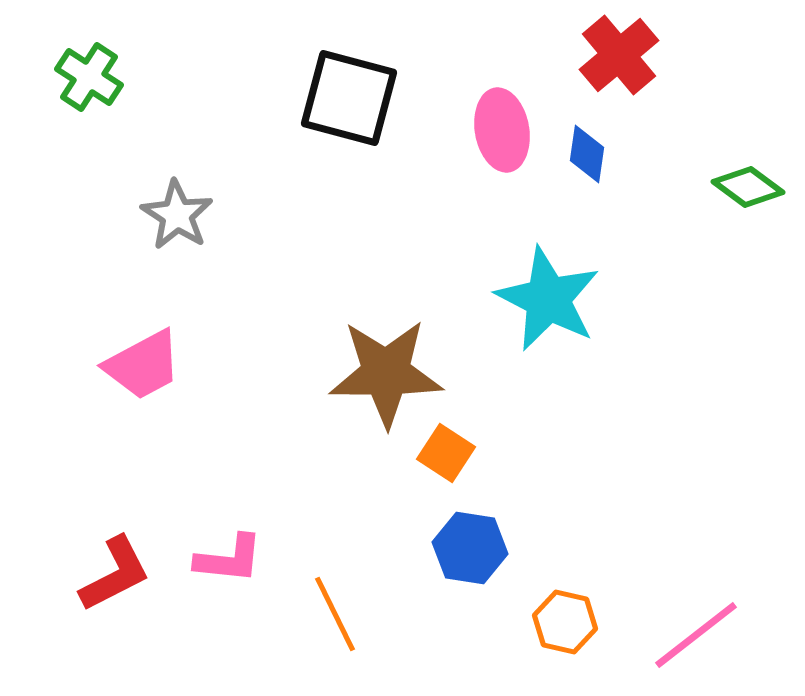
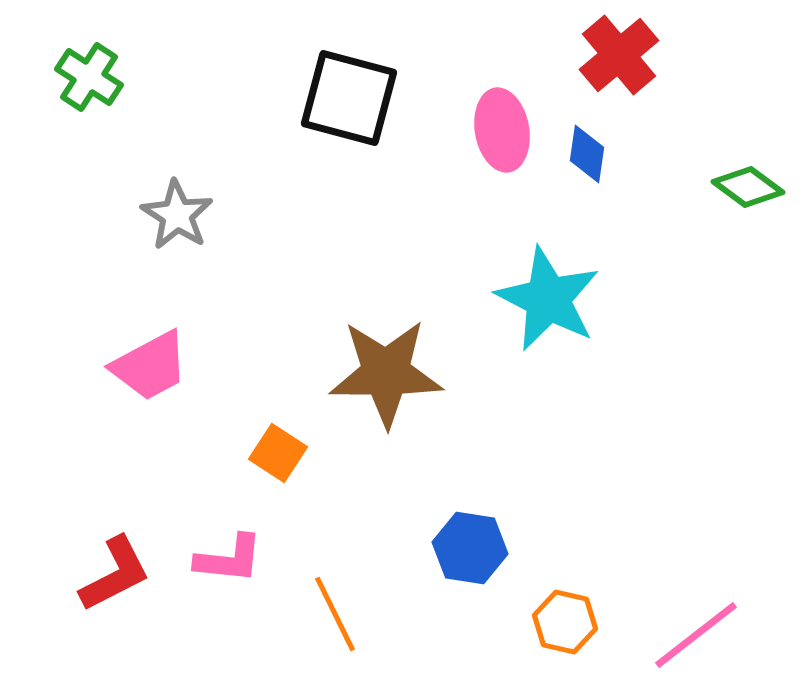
pink trapezoid: moved 7 px right, 1 px down
orange square: moved 168 px left
